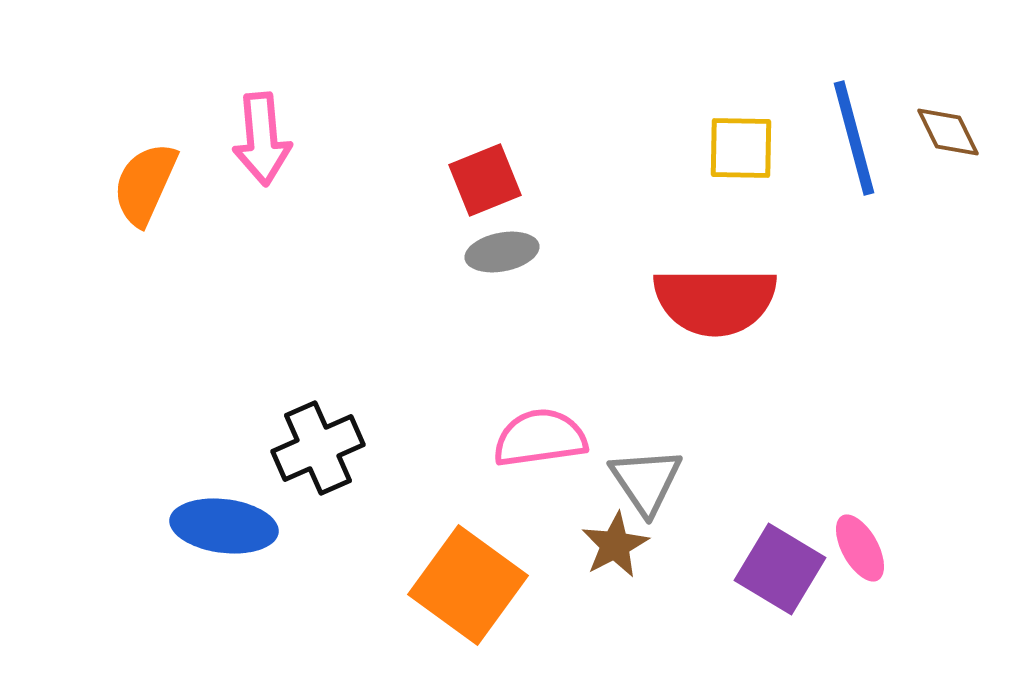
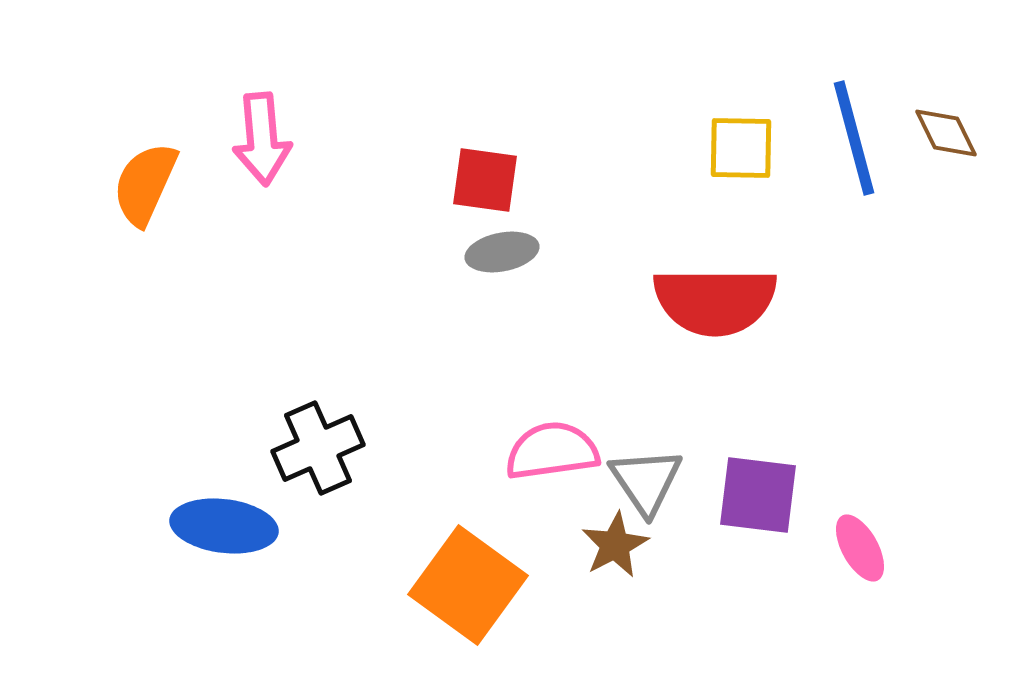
brown diamond: moved 2 px left, 1 px down
red square: rotated 30 degrees clockwise
pink semicircle: moved 12 px right, 13 px down
purple square: moved 22 px left, 74 px up; rotated 24 degrees counterclockwise
